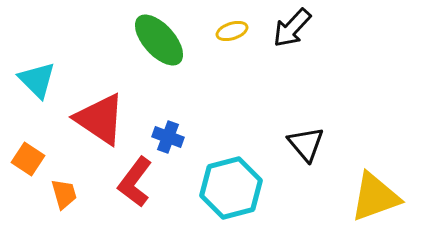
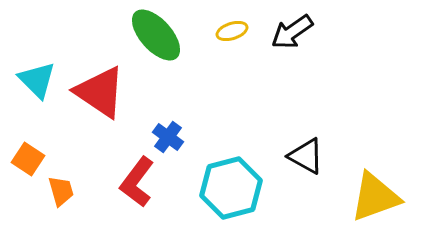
black arrow: moved 4 px down; rotated 12 degrees clockwise
green ellipse: moved 3 px left, 5 px up
red triangle: moved 27 px up
blue cross: rotated 16 degrees clockwise
black triangle: moved 12 px down; rotated 21 degrees counterclockwise
red L-shape: moved 2 px right
orange trapezoid: moved 3 px left, 3 px up
